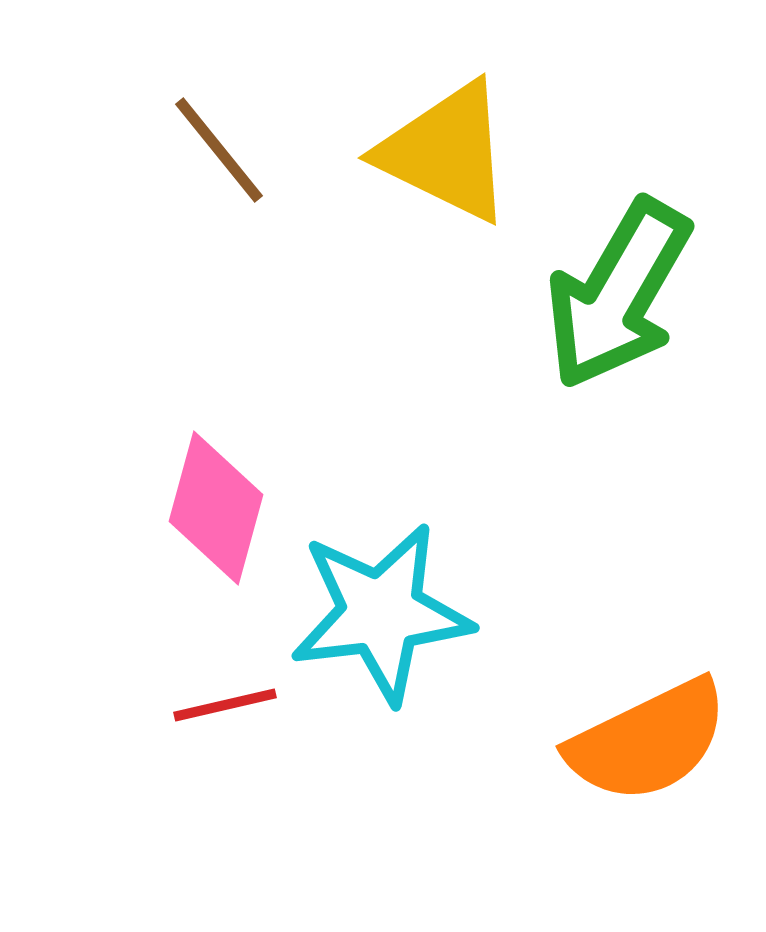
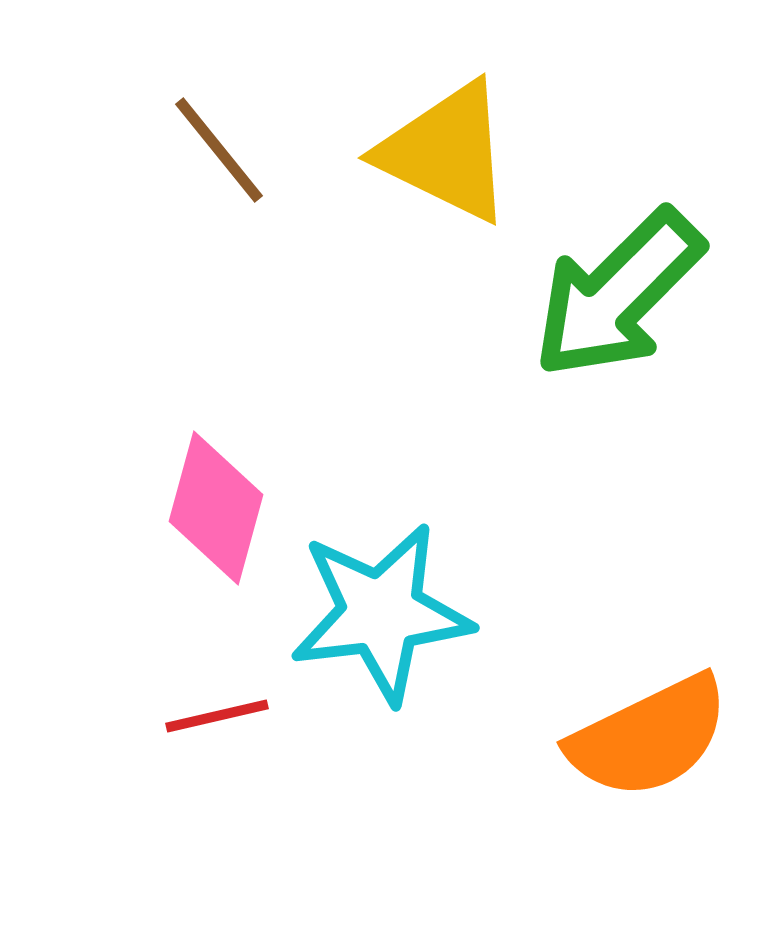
green arrow: rotated 15 degrees clockwise
red line: moved 8 px left, 11 px down
orange semicircle: moved 1 px right, 4 px up
